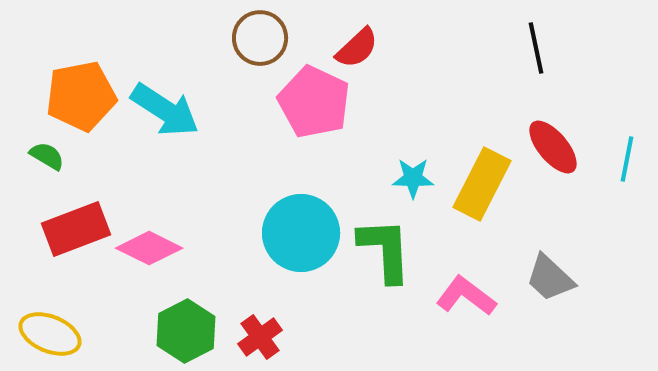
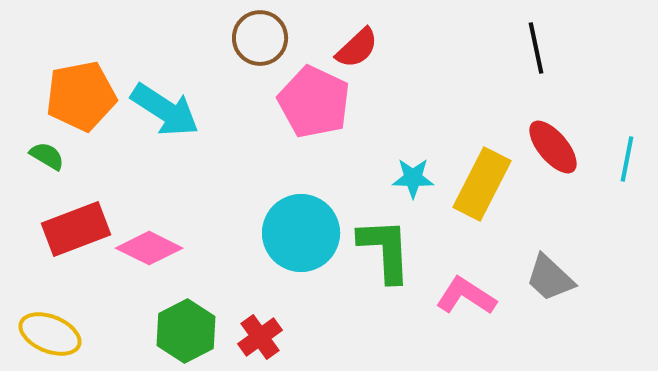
pink L-shape: rotated 4 degrees counterclockwise
